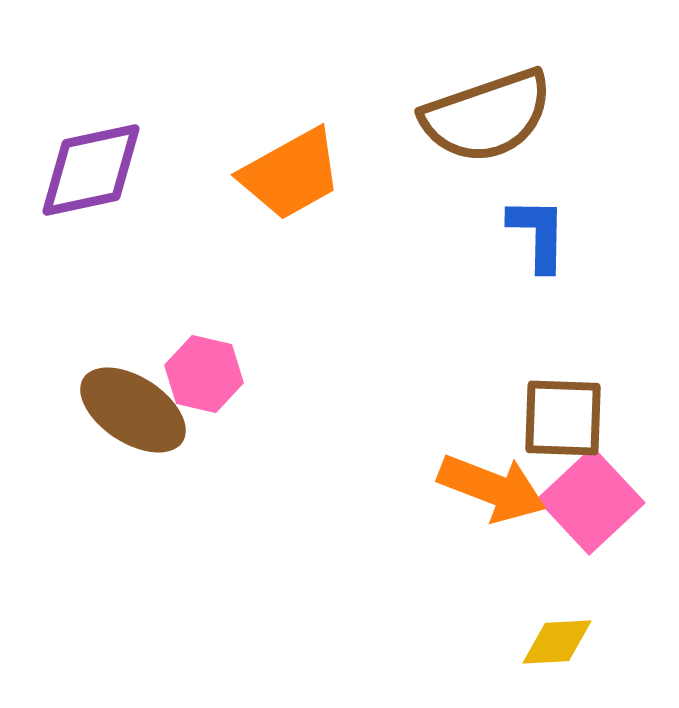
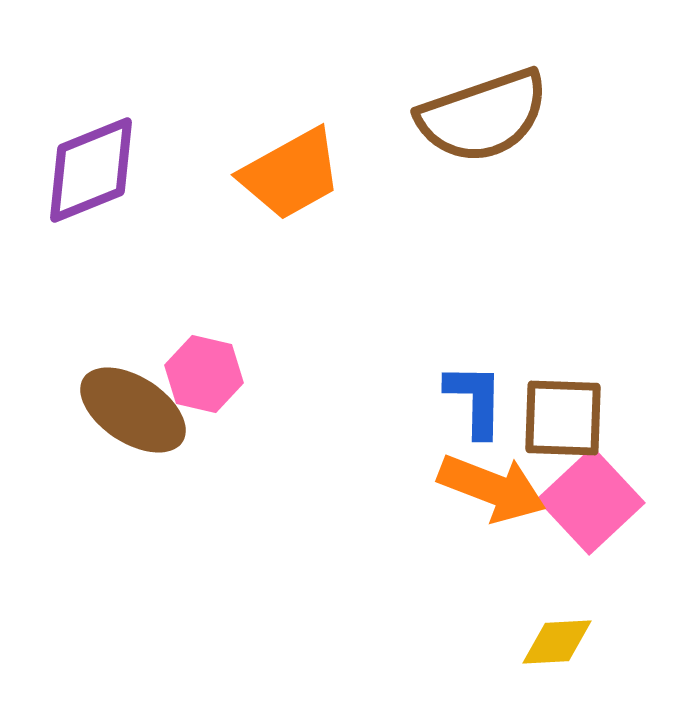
brown semicircle: moved 4 px left
purple diamond: rotated 10 degrees counterclockwise
blue L-shape: moved 63 px left, 166 px down
